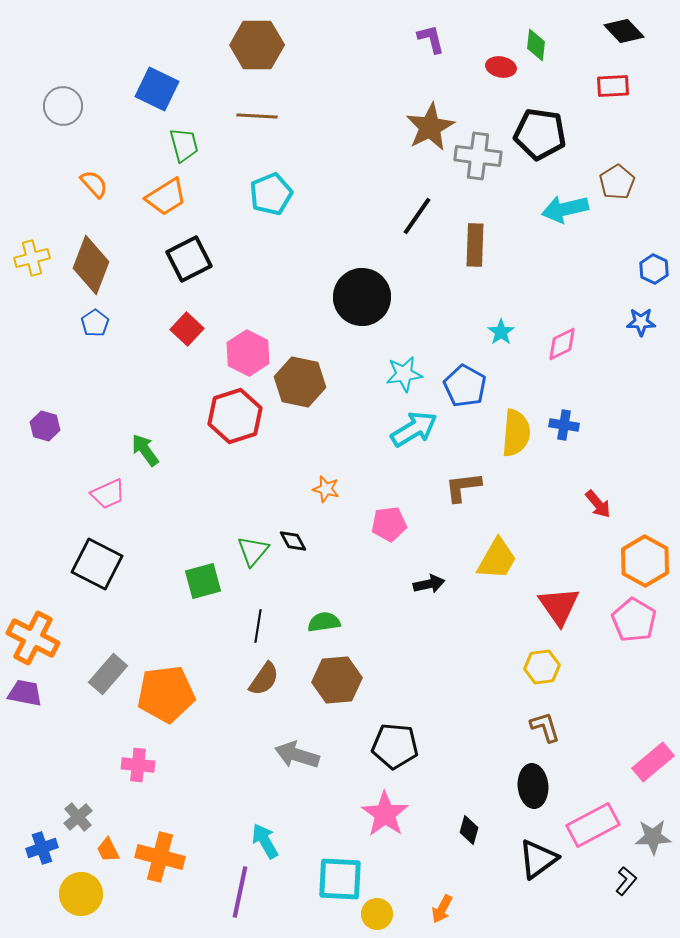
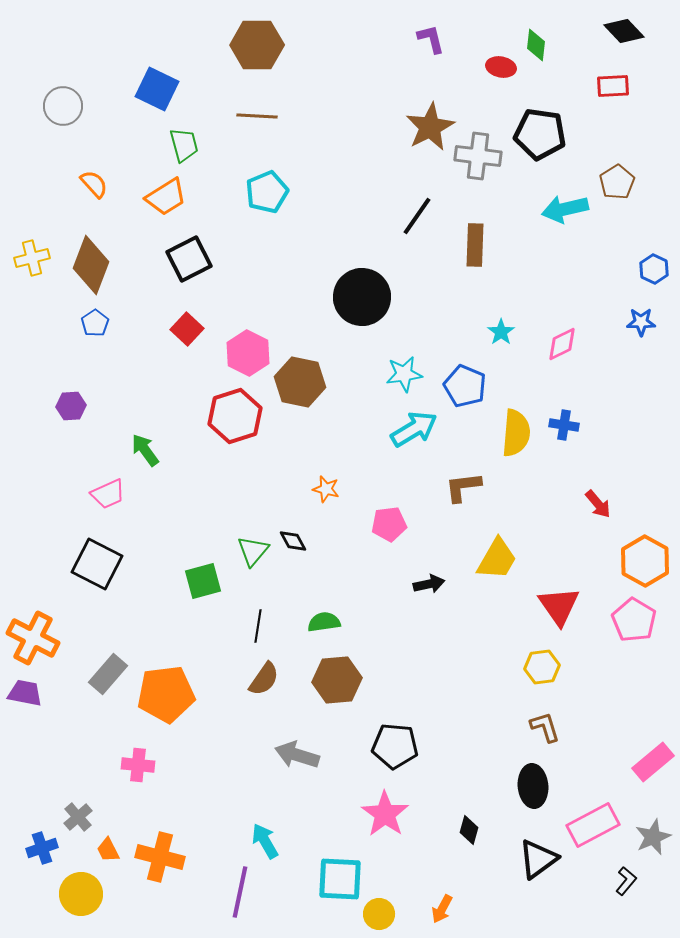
cyan pentagon at (271, 194): moved 4 px left, 2 px up
blue pentagon at (465, 386): rotated 6 degrees counterclockwise
purple hexagon at (45, 426): moved 26 px right, 20 px up; rotated 20 degrees counterclockwise
gray star at (653, 837): rotated 21 degrees counterclockwise
yellow circle at (377, 914): moved 2 px right
